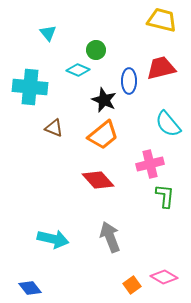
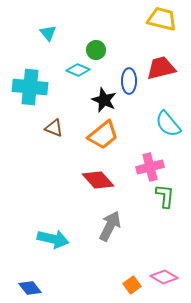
yellow trapezoid: moved 1 px up
pink cross: moved 3 px down
gray arrow: moved 11 px up; rotated 48 degrees clockwise
